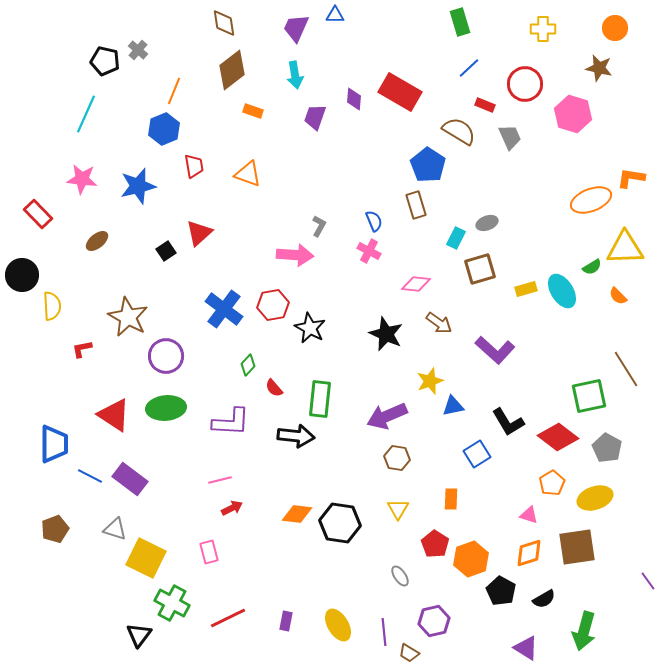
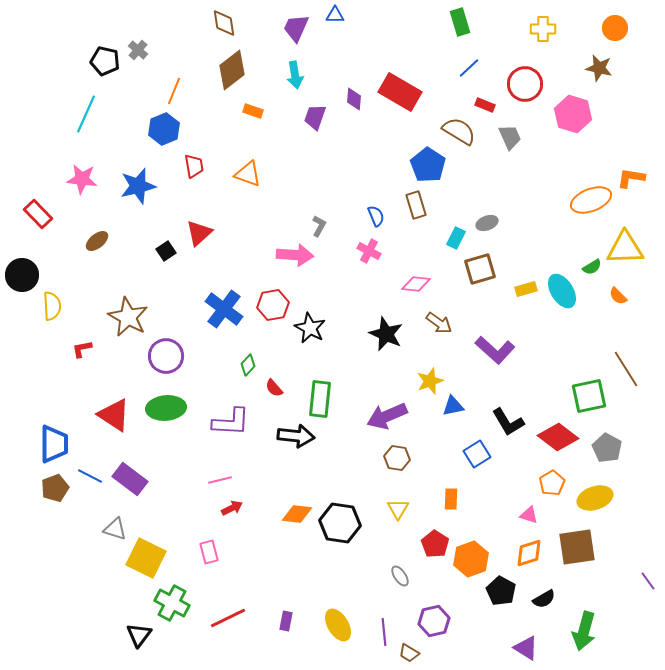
blue semicircle at (374, 221): moved 2 px right, 5 px up
brown pentagon at (55, 529): moved 41 px up
